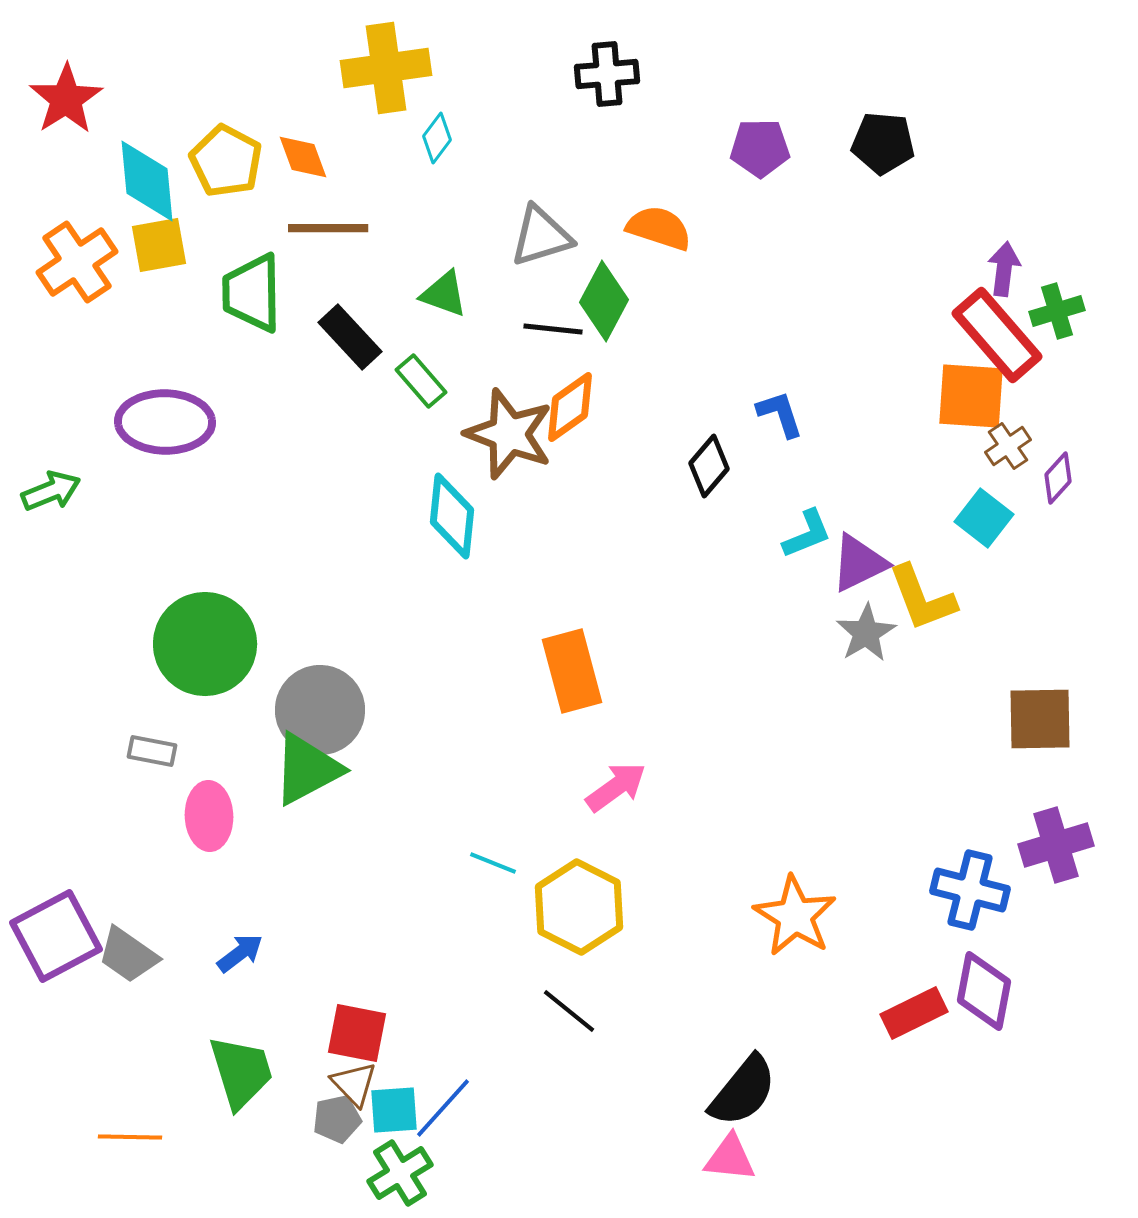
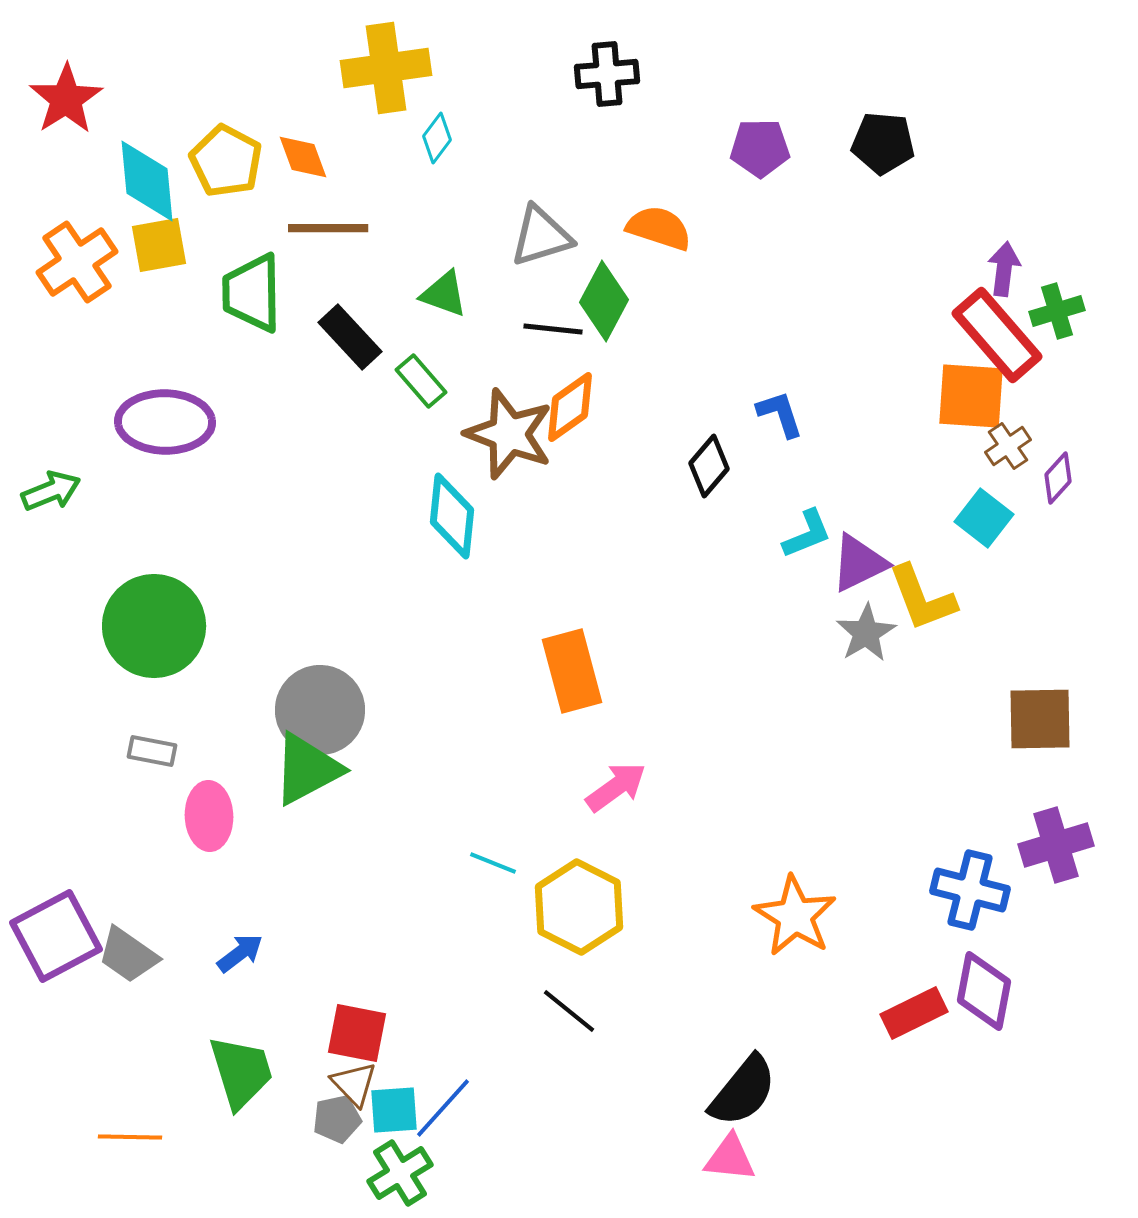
green circle at (205, 644): moved 51 px left, 18 px up
